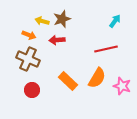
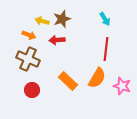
cyan arrow: moved 10 px left, 2 px up; rotated 112 degrees clockwise
red line: rotated 70 degrees counterclockwise
